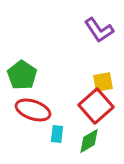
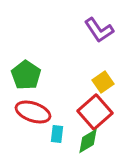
green pentagon: moved 4 px right
yellow square: rotated 25 degrees counterclockwise
red square: moved 1 px left, 6 px down
red ellipse: moved 2 px down
green diamond: moved 1 px left
